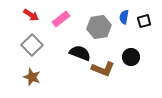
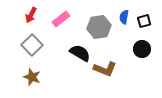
red arrow: rotated 84 degrees clockwise
black semicircle: rotated 10 degrees clockwise
black circle: moved 11 px right, 8 px up
brown L-shape: moved 2 px right
